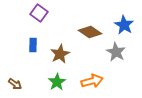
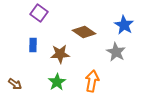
brown diamond: moved 6 px left
brown star: rotated 24 degrees clockwise
orange arrow: rotated 65 degrees counterclockwise
